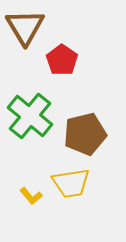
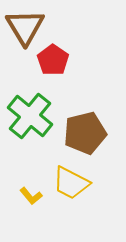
red pentagon: moved 9 px left
brown pentagon: moved 1 px up
yellow trapezoid: rotated 36 degrees clockwise
